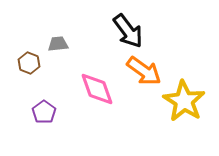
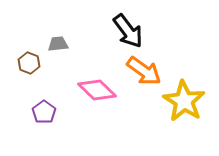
pink diamond: moved 1 px down; rotated 27 degrees counterclockwise
